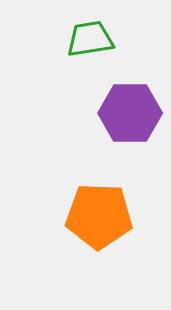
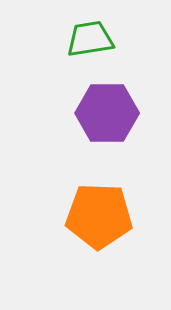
purple hexagon: moved 23 px left
